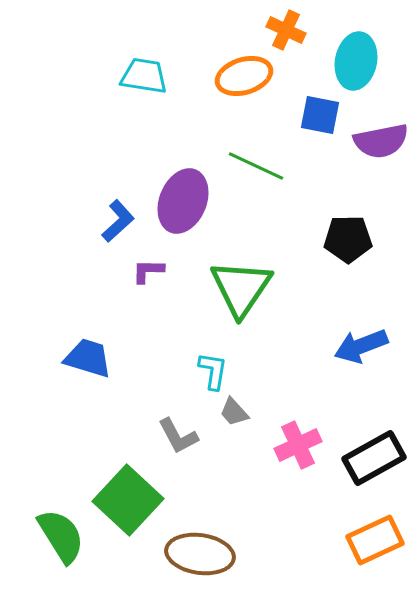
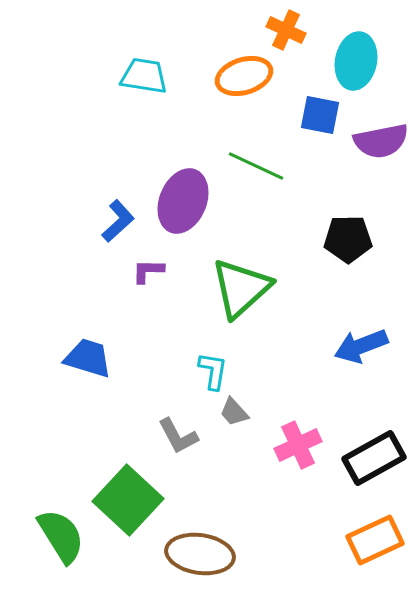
green triangle: rotated 14 degrees clockwise
